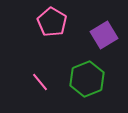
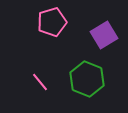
pink pentagon: rotated 24 degrees clockwise
green hexagon: rotated 16 degrees counterclockwise
